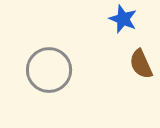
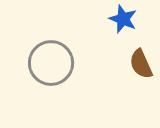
gray circle: moved 2 px right, 7 px up
